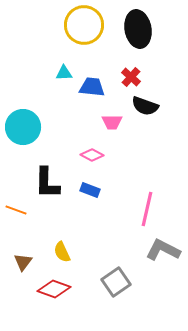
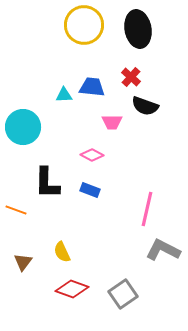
cyan triangle: moved 22 px down
gray square: moved 7 px right, 12 px down
red diamond: moved 18 px right
